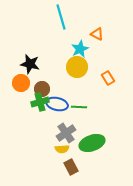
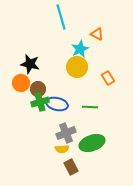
brown circle: moved 4 px left
green line: moved 11 px right
gray cross: rotated 12 degrees clockwise
